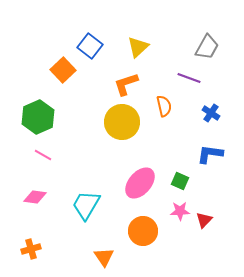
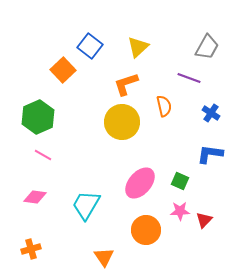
orange circle: moved 3 px right, 1 px up
